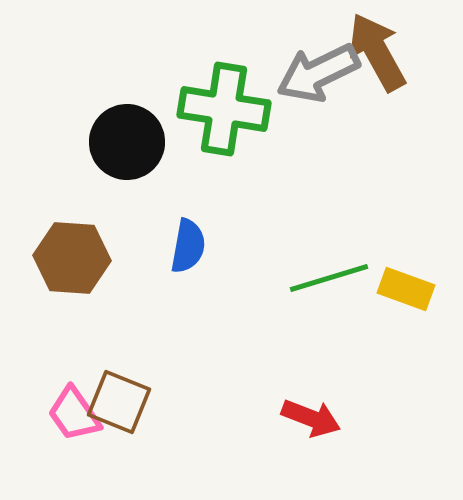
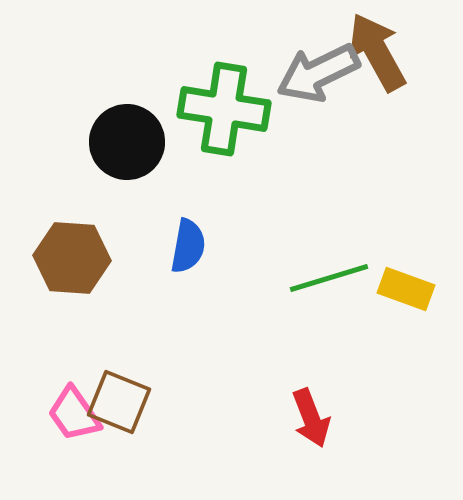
red arrow: rotated 48 degrees clockwise
